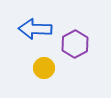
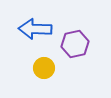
purple hexagon: rotated 16 degrees clockwise
